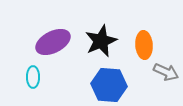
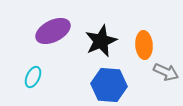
purple ellipse: moved 11 px up
cyan ellipse: rotated 25 degrees clockwise
